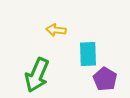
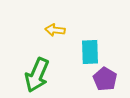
yellow arrow: moved 1 px left
cyan rectangle: moved 2 px right, 2 px up
